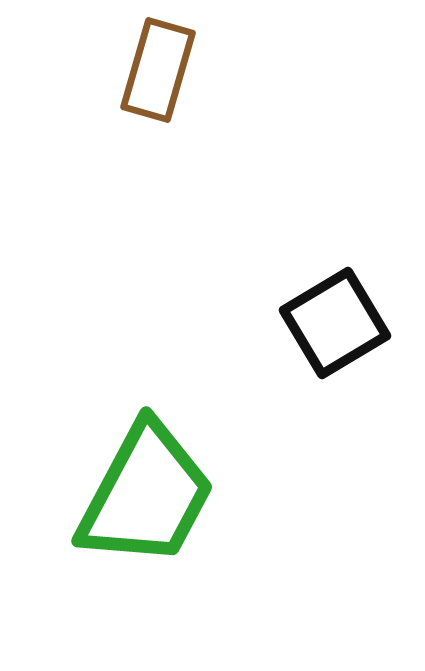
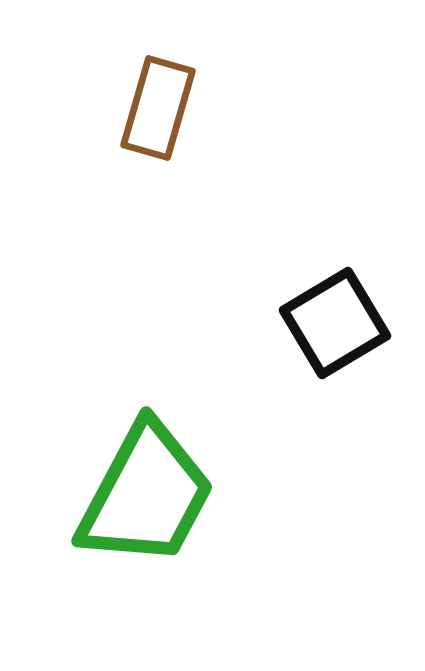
brown rectangle: moved 38 px down
